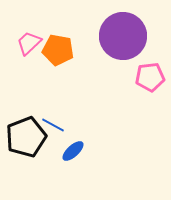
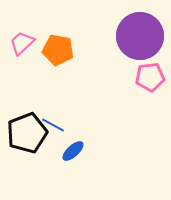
purple circle: moved 17 px right
pink trapezoid: moved 7 px left
black pentagon: moved 1 px right, 4 px up
